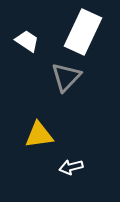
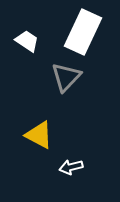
yellow triangle: rotated 36 degrees clockwise
